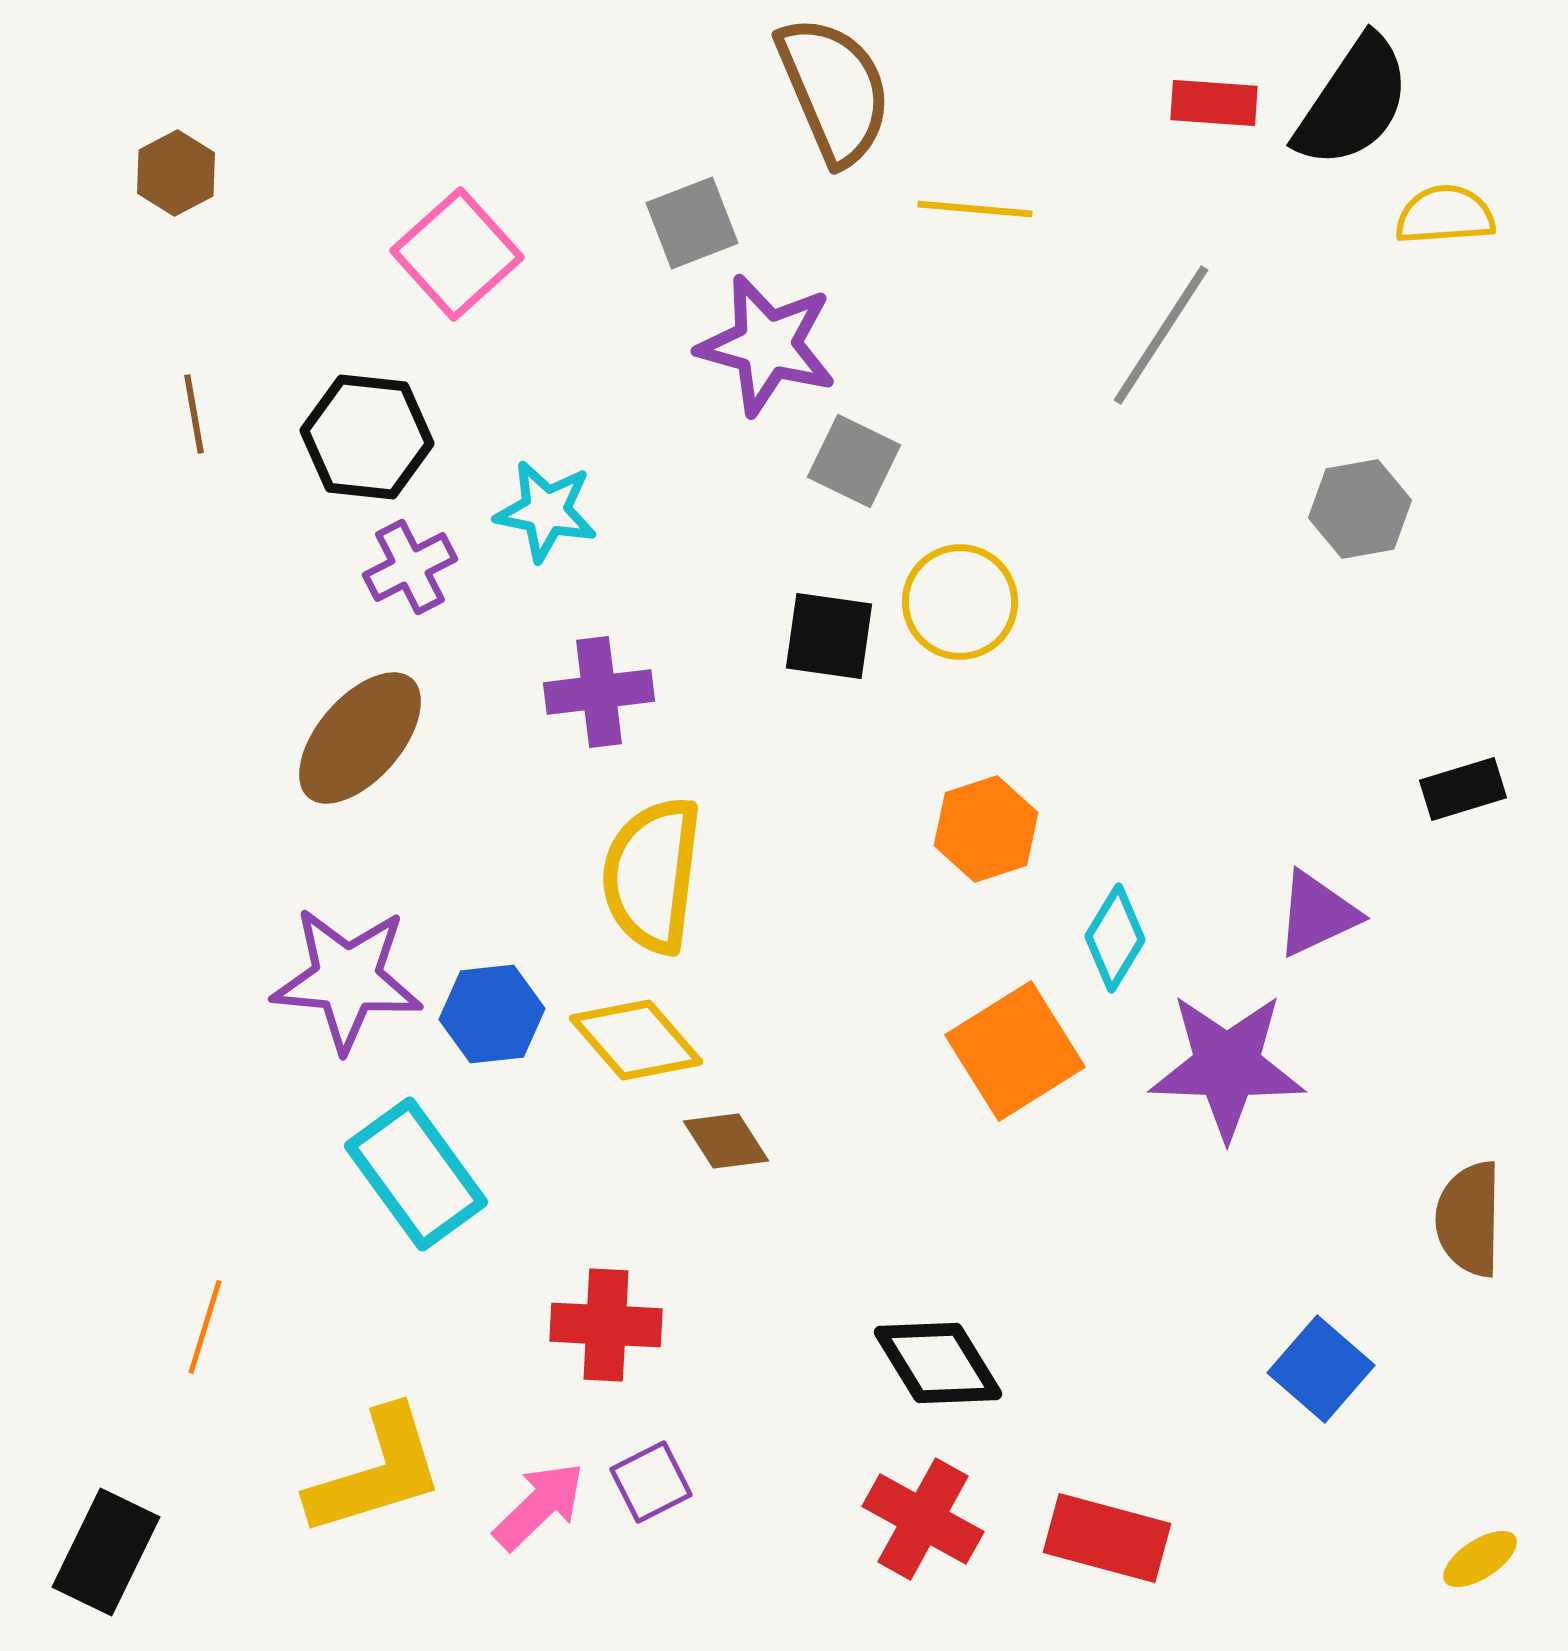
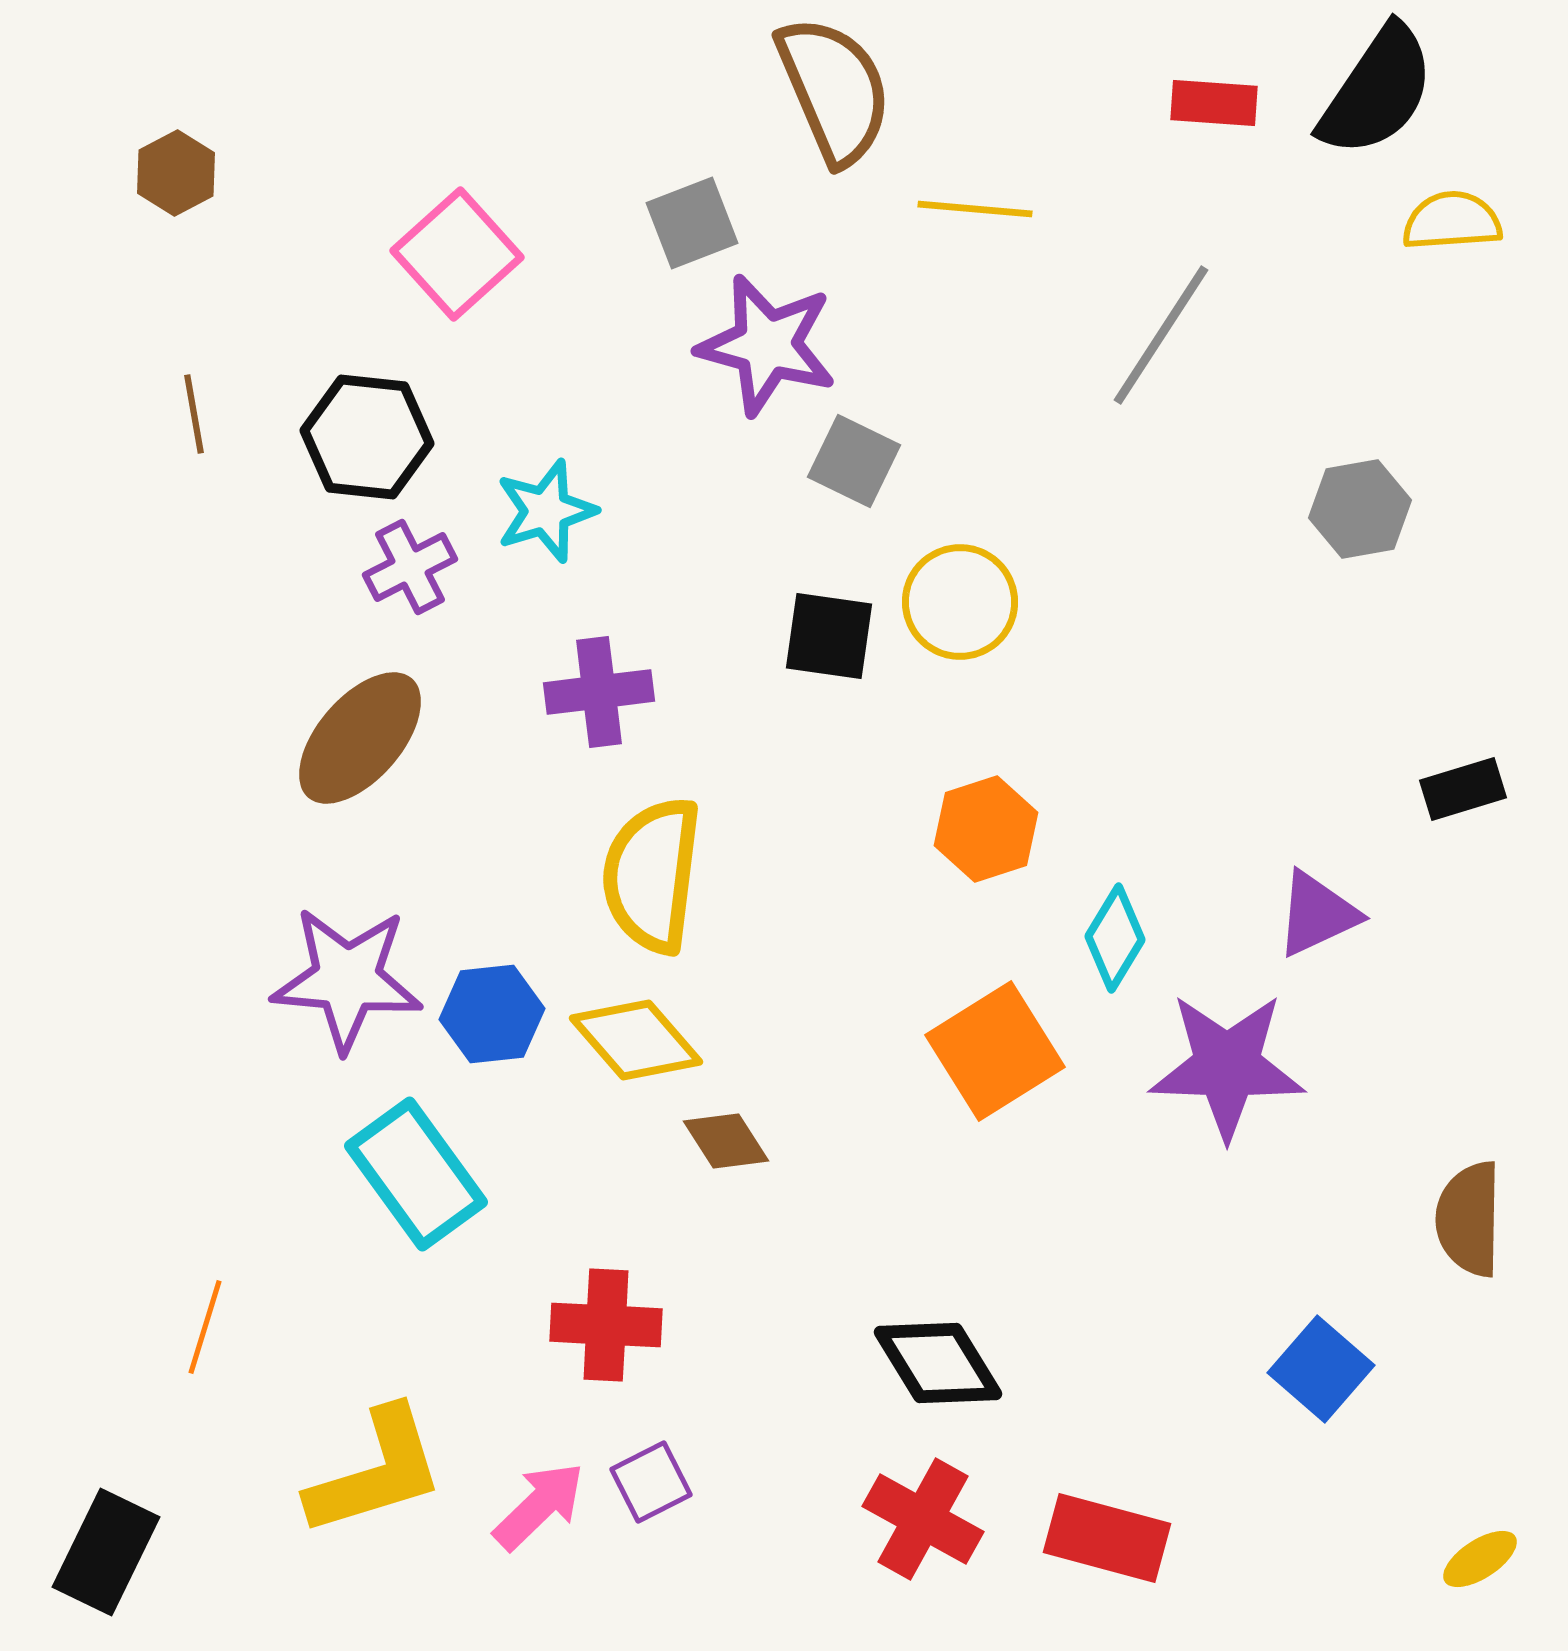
black semicircle at (1353, 102): moved 24 px right, 11 px up
yellow semicircle at (1445, 215): moved 7 px right, 6 px down
cyan star at (546, 511): rotated 28 degrees counterclockwise
orange square at (1015, 1051): moved 20 px left
